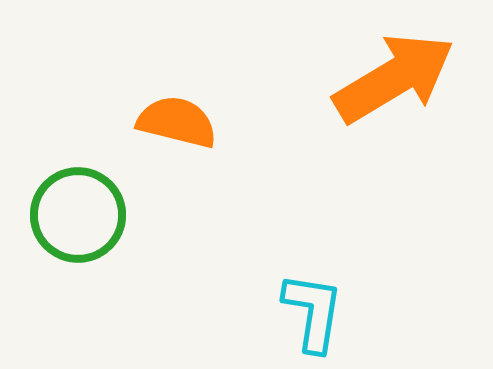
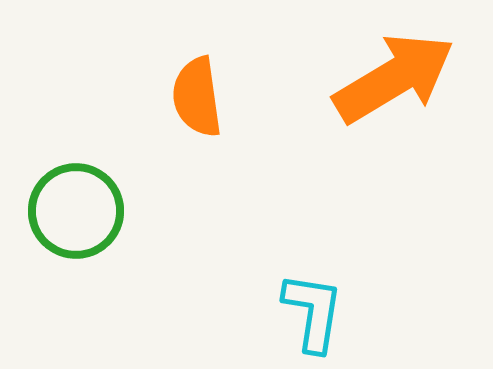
orange semicircle: moved 20 px right, 25 px up; rotated 112 degrees counterclockwise
green circle: moved 2 px left, 4 px up
